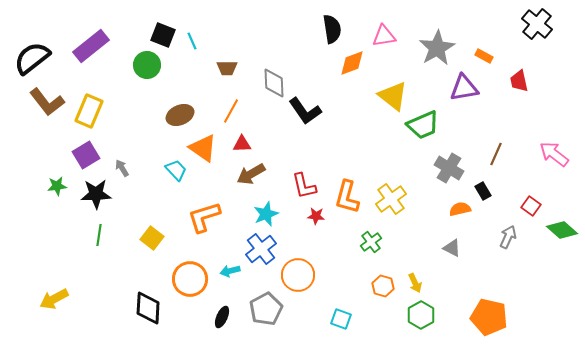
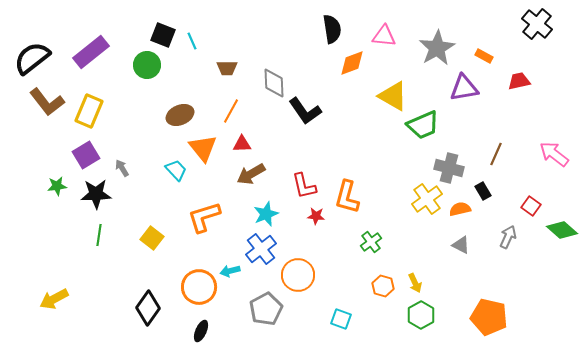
pink triangle at (384, 36): rotated 15 degrees clockwise
purple rectangle at (91, 46): moved 6 px down
red trapezoid at (519, 81): rotated 90 degrees clockwise
yellow triangle at (393, 96): rotated 8 degrees counterclockwise
orange triangle at (203, 148): rotated 16 degrees clockwise
gray cross at (449, 168): rotated 16 degrees counterclockwise
yellow cross at (391, 199): moved 36 px right
gray triangle at (452, 248): moved 9 px right, 3 px up
orange circle at (190, 279): moved 9 px right, 8 px down
black diamond at (148, 308): rotated 32 degrees clockwise
black ellipse at (222, 317): moved 21 px left, 14 px down
